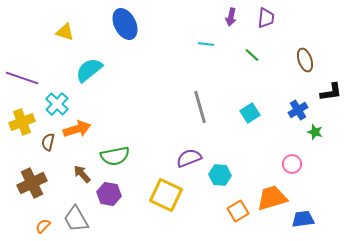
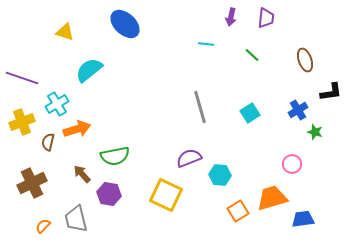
blue ellipse: rotated 20 degrees counterclockwise
cyan cross: rotated 15 degrees clockwise
gray trapezoid: rotated 16 degrees clockwise
